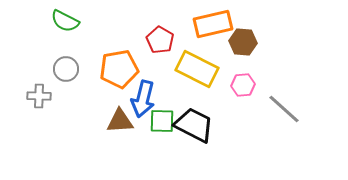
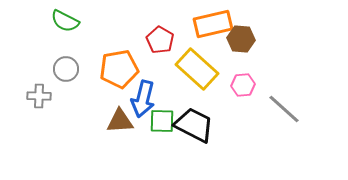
brown hexagon: moved 2 px left, 3 px up
yellow rectangle: rotated 15 degrees clockwise
